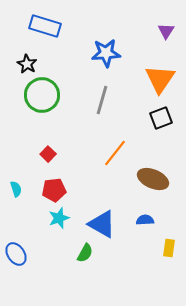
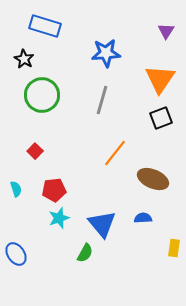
black star: moved 3 px left, 5 px up
red square: moved 13 px left, 3 px up
blue semicircle: moved 2 px left, 2 px up
blue triangle: rotated 20 degrees clockwise
yellow rectangle: moved 5 px right
